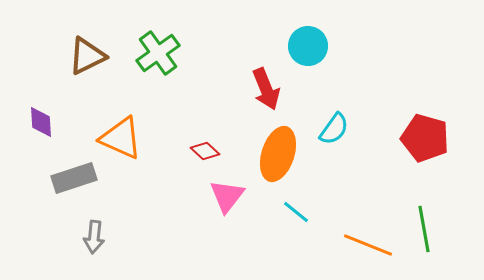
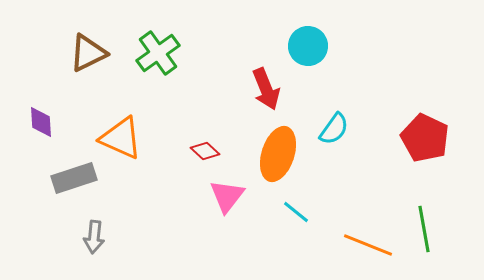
brown triangle: moved 1 px right, 3 px up
red pentagon: rotated 9 degrees clockwise
